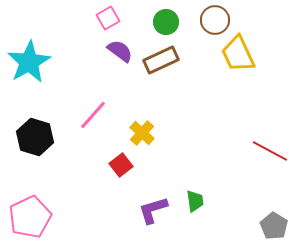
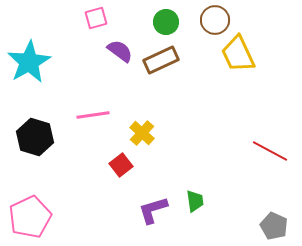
pink square: moved 12 px left; rotated 15 degrees clockwise
pink line: rotated 40 degrees clockwise
gray pentagon: rotated 8 degrees counterclockwise
